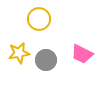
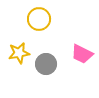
gray circle: moved 4 px down
